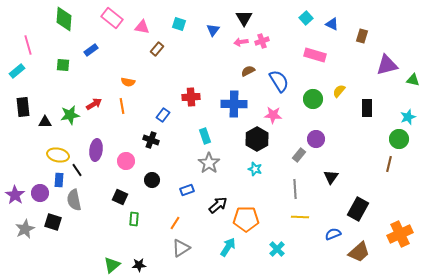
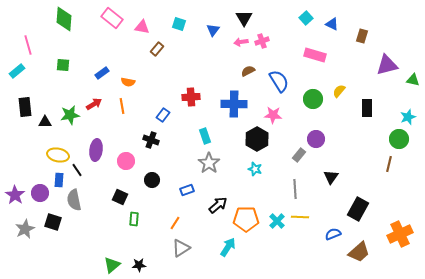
blue rectangle at (91, 50): moved 11 px right, 23 px down
black rectangle at (23, 107): moved 2 px right
cyan cross at (277, 249): moved 28 px up
